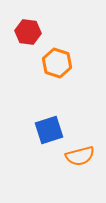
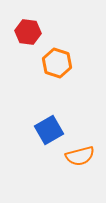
blue square: rotated 12 degrees counterclockwise
